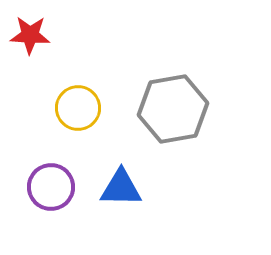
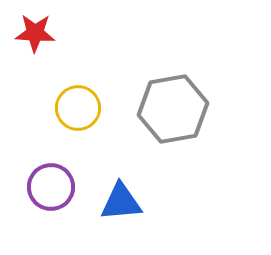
red star: moved 5 px right, 2 px up
blue triangle: moved 14 px down; rotated 6 degrees counterclockwise
